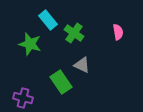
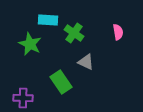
cyan rectangle: rotated 48 degrees counterclockwise
green star: rotated 10 degrees clockwise
gray triangle: moved 4 px right, 3 px up
purple cross: rotated 12 degrees counterclockwise
